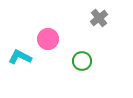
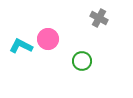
gray cross: rotated 24 degrees counterclockwise
cyan L-shape: moved 1 px right, 11 px up
